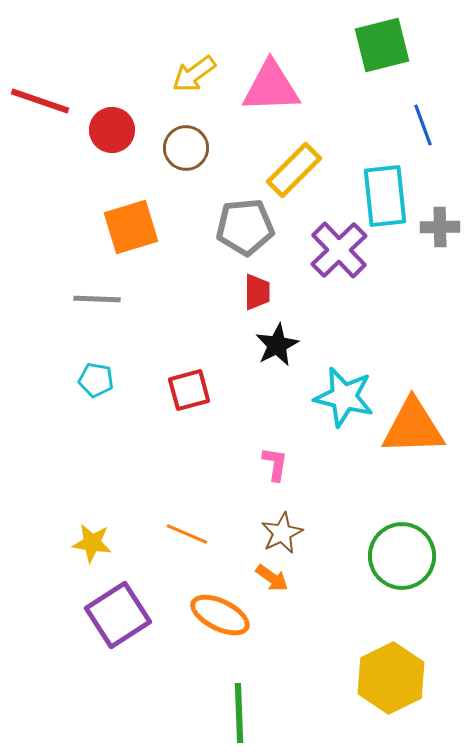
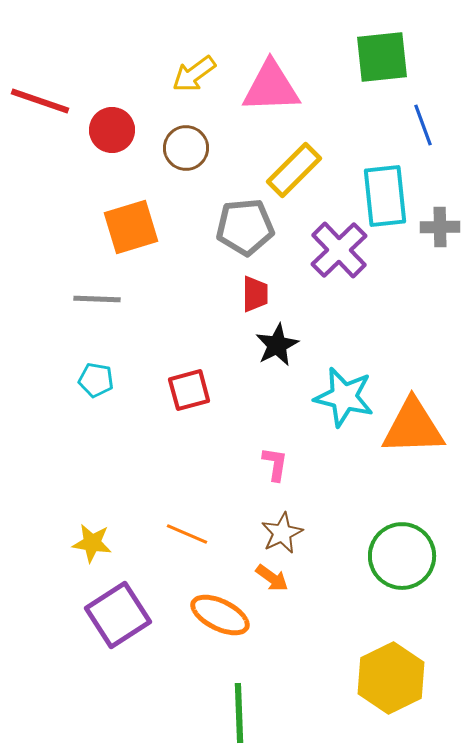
green square: moved 12 px down; rotated 8 degrees clockwise
red trapezoid: moved 2 px left, 2 px down
